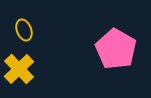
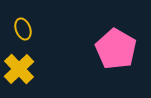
yellow ellipse: moved 1 px left, 1 px up
